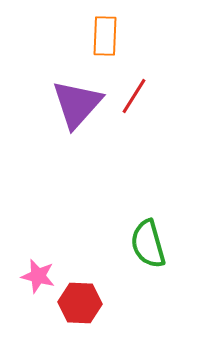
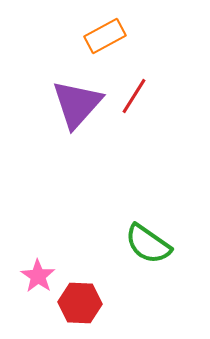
orange rectangle: rotated 60 degrees clockwise
green semicircle: rotated 39 degrees counterclockwise
pink star: rotated 20 degrees clockwise
